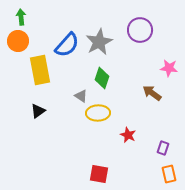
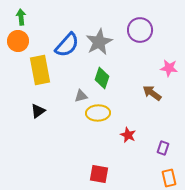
gray triangle: rotated 48 degrees counterclockwise
orange rectangle: moved 4 px down
